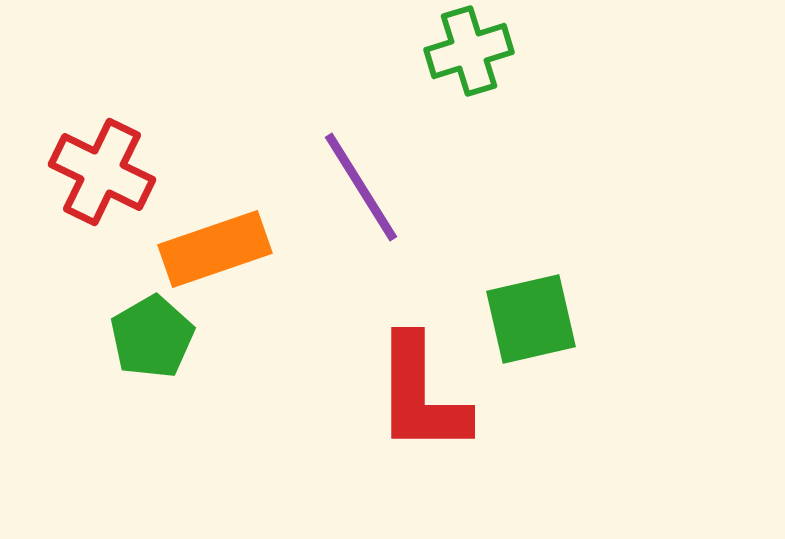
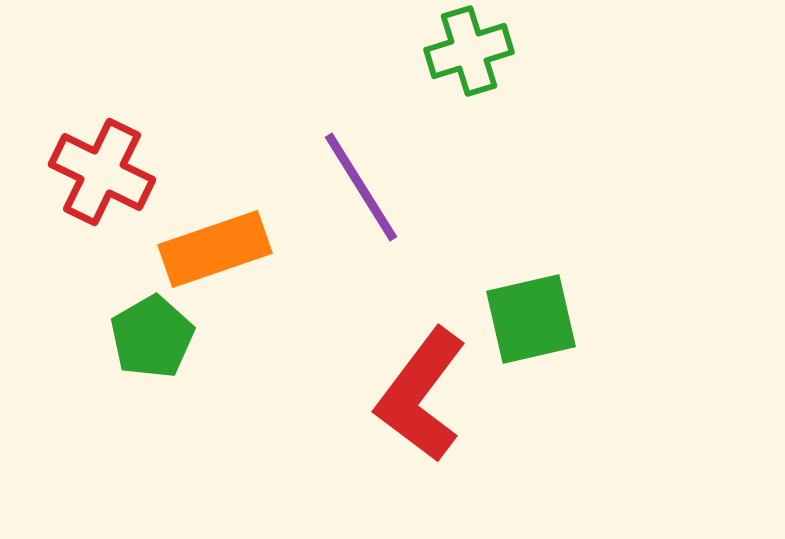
red L-shape: rotated 37 degrees clockwise
